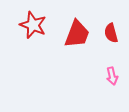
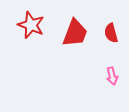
red star: moved 2 px left
red trapezoid: moved 2 px left, 1 px up
